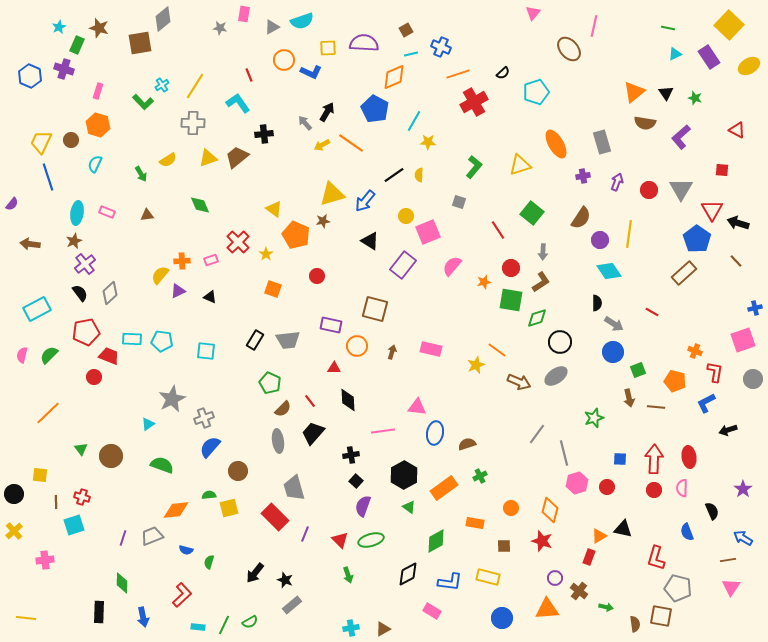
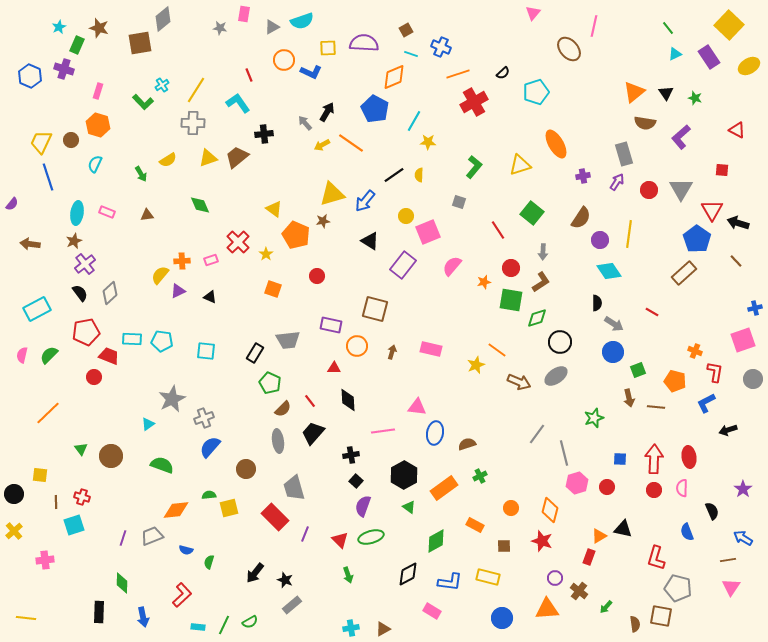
green line at (668, 28): rotated 40 degrees clockwise
cyan line at (411, 54): rotated 32 degrees clockwise
yellow line at (195, 86): moved 1 px right, 4 px down
gray rectangle at (602, 142): moved 22 px right, 12 px down
purple arrow at (617, 182): rotated 12 degrees clockwise
black rectangle at (255, 340): moved 13 px down
brown circle at (238, 471): moved 8 px right, 2 px up
orange rectangle at (475, 523): moved 2 px down; rotated 18 degrees clockwise
green ellipse at (371, 540): moved 3 px up
green arrow at (606, 607): rotated 120 degrees clockwise
